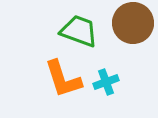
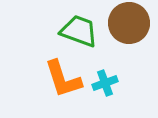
brown circle: moved 4 px left
cyan cross: moved 1 px left, 1 px down
